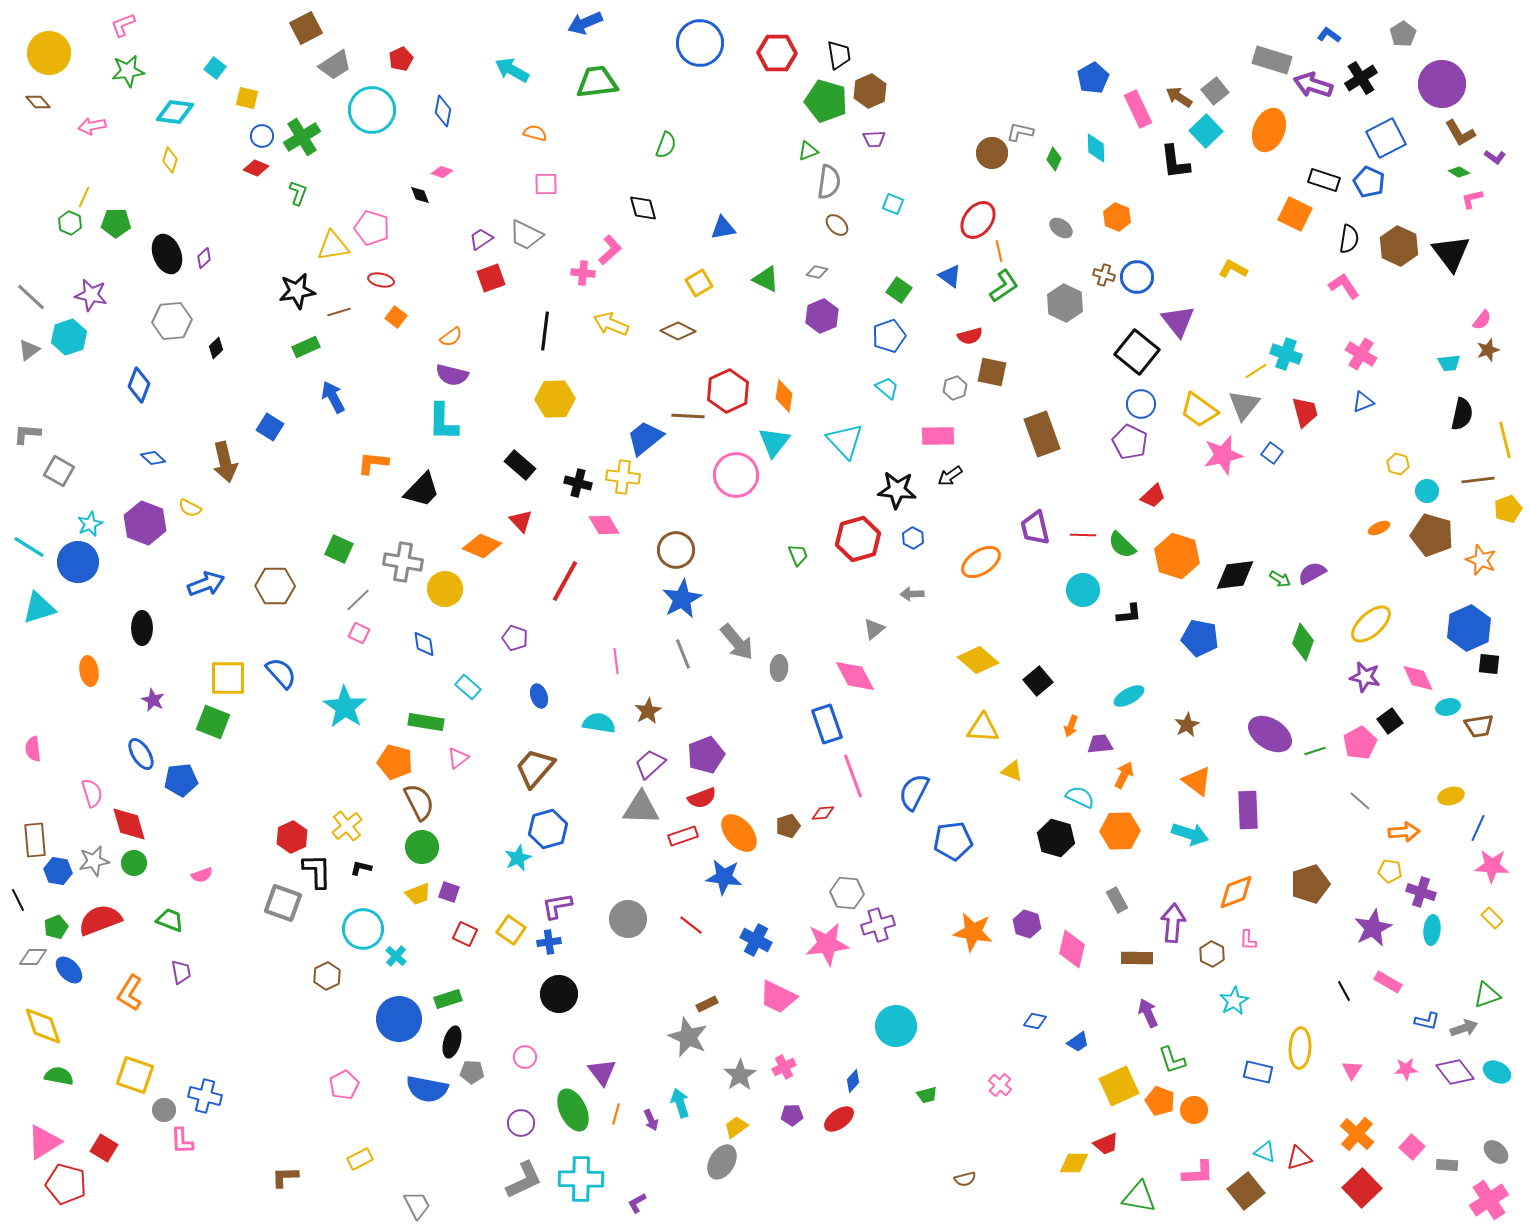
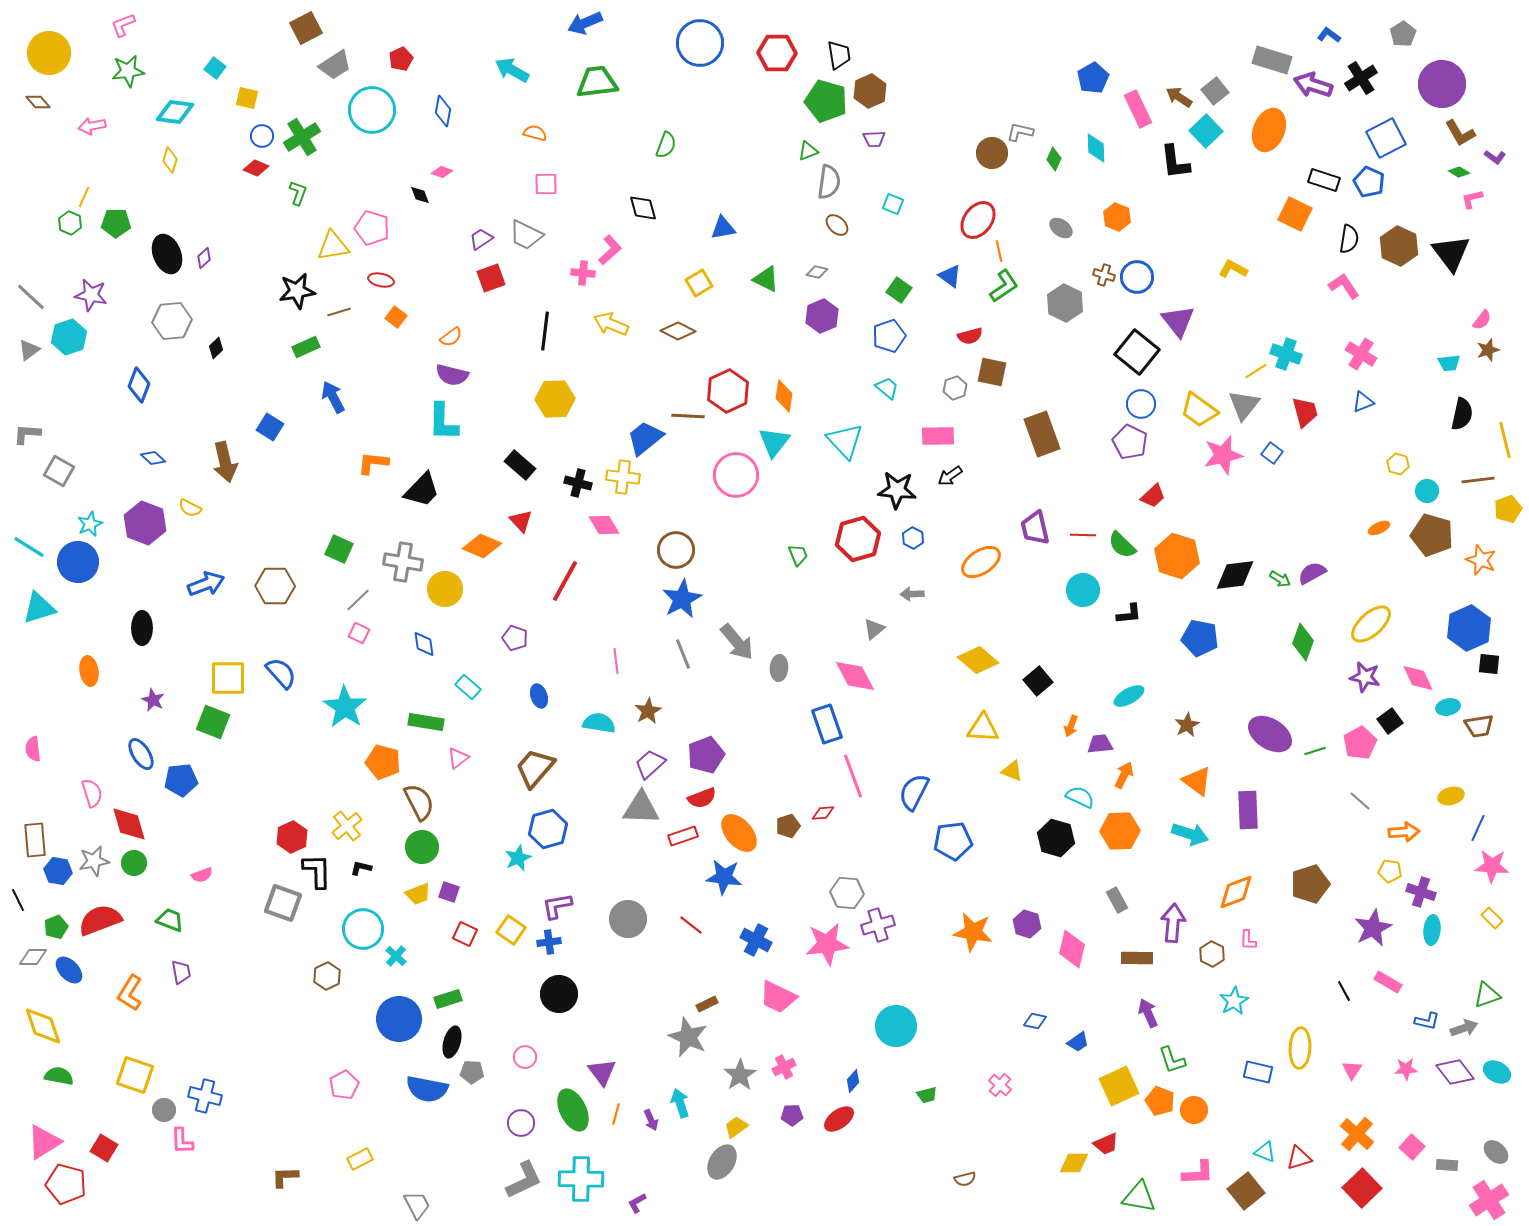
orange pentagon at (395, 762): moved 12 px left
